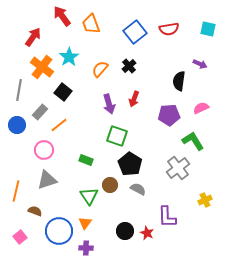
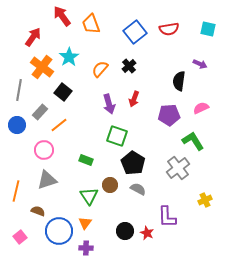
black pentagon at (130, 164): moved 3 px right, 1 px up
brown semicircle at (35, 211): moved 3 px right
